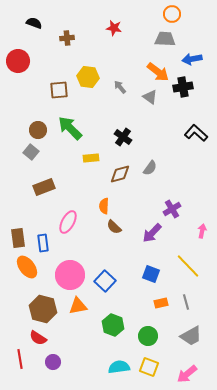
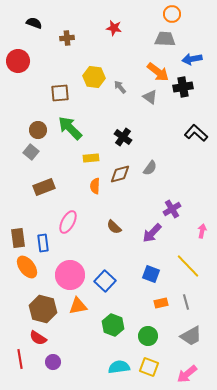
yellow hexagon at (88, 77): moved 6 px right
brown square at (59, 90): moved 1 px right, 3 px down
orange semicircle at (104, 206): moved 9 px left, 20 px up
